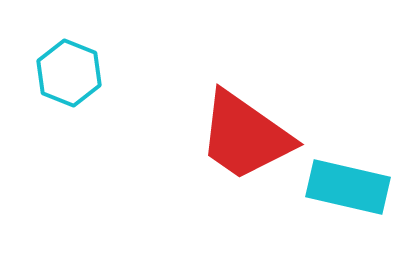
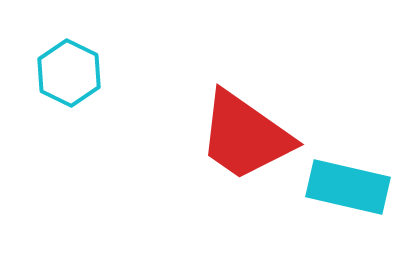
cyan hexagon: rotated 4 degrees clockwise
